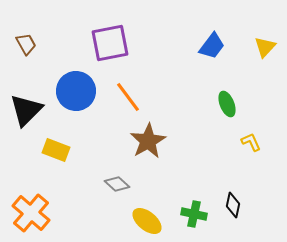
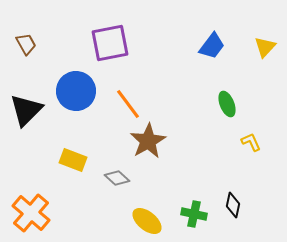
orange line: moved 7 px down
yellow rectangle: moved 17 px right, 10 px down
gray diamond: moved 6 px up
